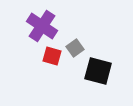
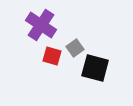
purple cross: moved 1 px left, 1 px up
black square: moved 3 px left, 3 px up
